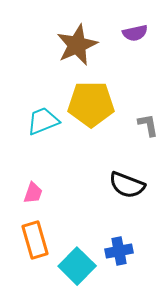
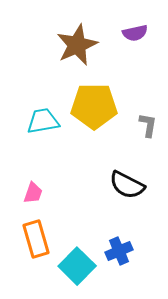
yellow pentagon: moved 3 px right, 2 px down
cyan trapezoid: rotated 12 degrees clockwise
gray L-shape: rotated 20 degrees clockwise
black semicircle: rotated 6 degrees clockwise
orange rectangle: moved 1 px right, 1 px up
blue cross: rotated 12 degrees counterclockwise
